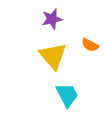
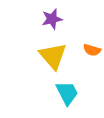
orange semicircle: moved 2 px right, 5 px down; rotated 12 degrees counterclockwise
cyan trapezoid: moved 2 px up
